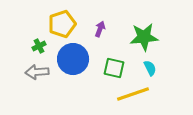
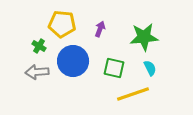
yellow pentagon: rotated 24 degrees clockwise
green cross: rotated 32 degrees counterclockwise
blue circle: moved 2 px down
